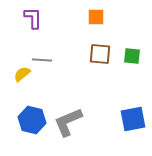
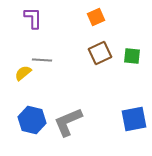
orange square: rotated 24 degrees counterclockwise
brown square: moved 1 px up; rotated 30 degrees counterclockwise
yellow semicircle: moved 1 px right, 1 px up
blue square: moved 1 px right
